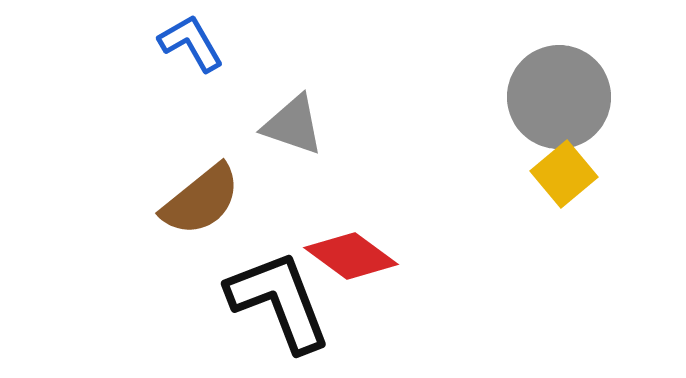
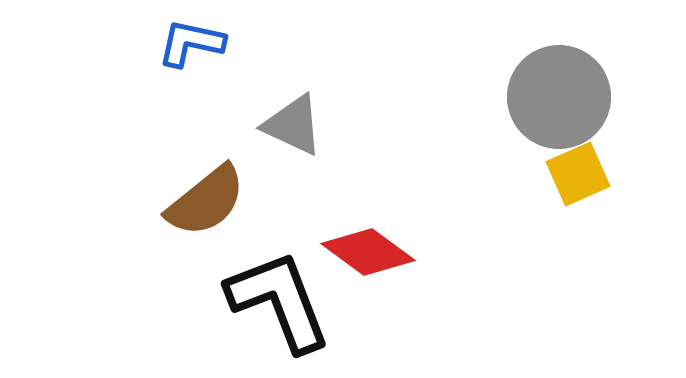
blue L-shape: rotated 48 degrees counterclockwise
gray triangle: rotated 6 degrees clockwise
yellow square: moved 14 px right; rotated 16 degrees clockwise
brown semicircle: moved 5 px right, 1 px down
red diamond: moved 17 px right, 4 px up
